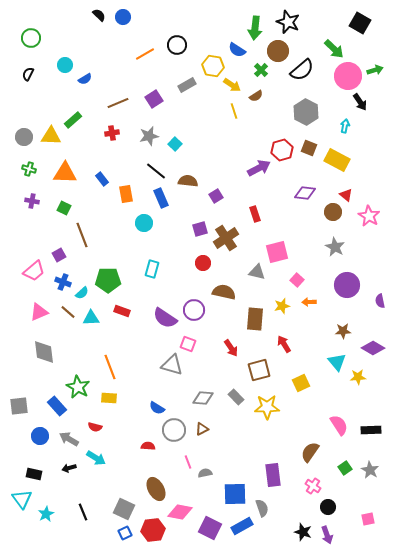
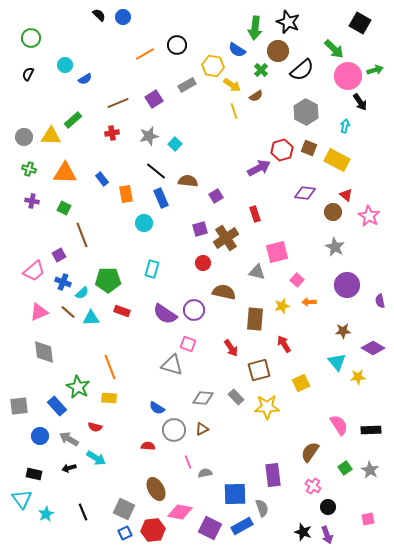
purple semicircle at (165, 318): moved 4 px up
